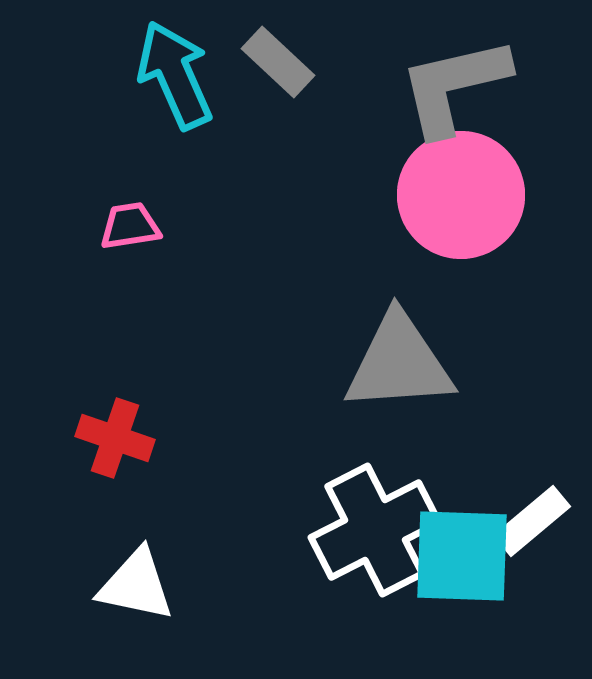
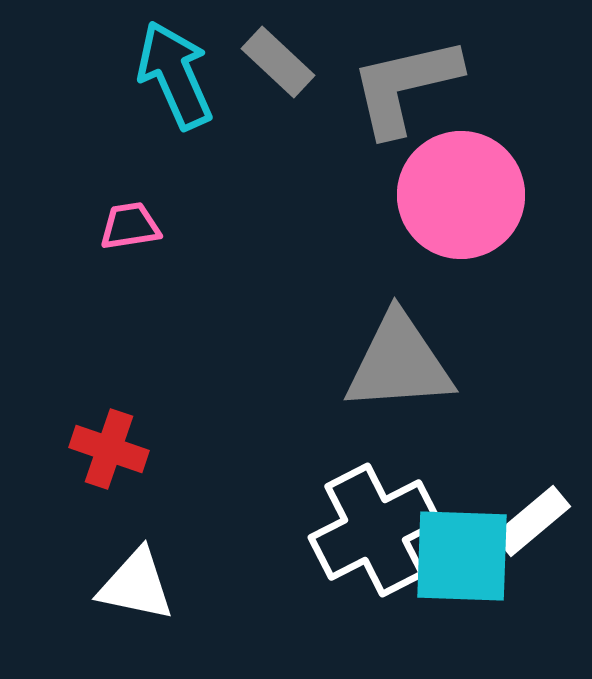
gray L-shape: moved 49 px left
red cross: moved 6 px left, 11 px down
